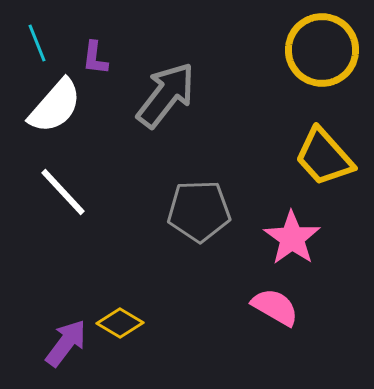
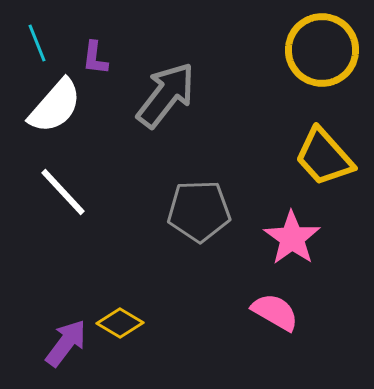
pink semicircle: moved 5 px down
